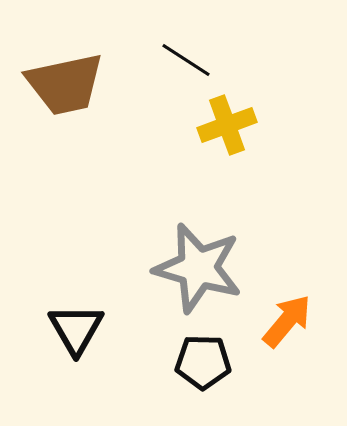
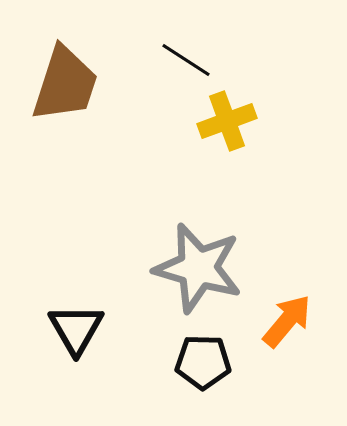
brown trapezoid: rotated 60 degrees counterclockwise
yellow cross: moved 4 px up
